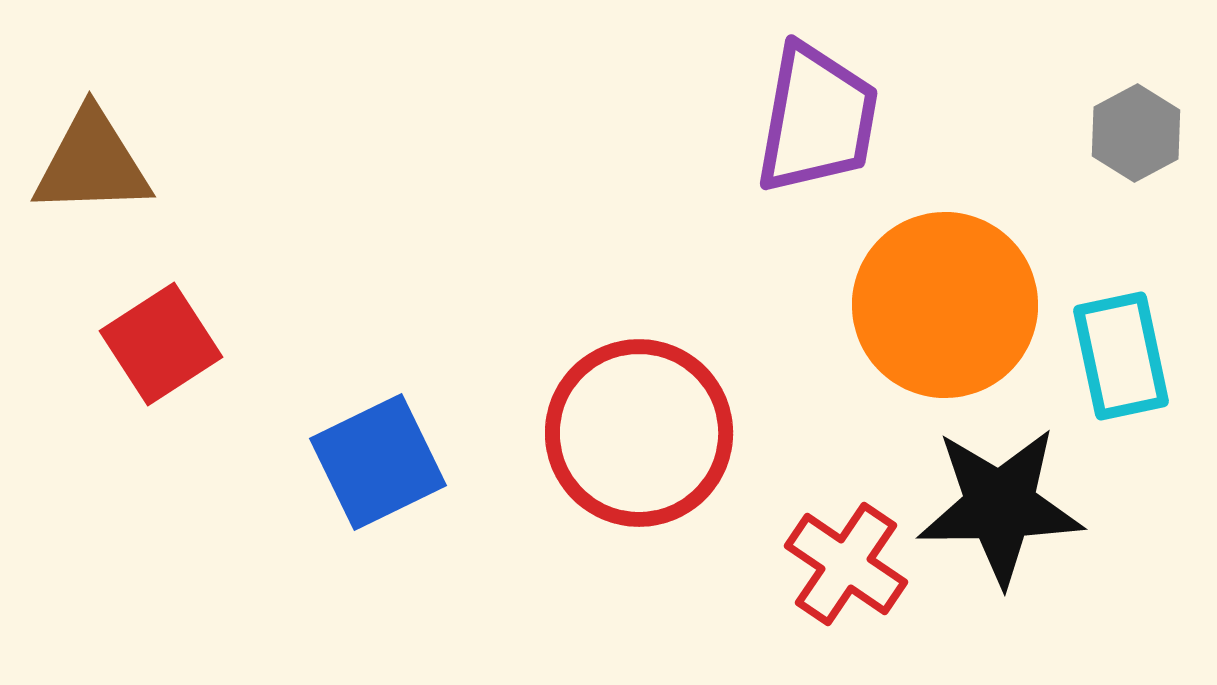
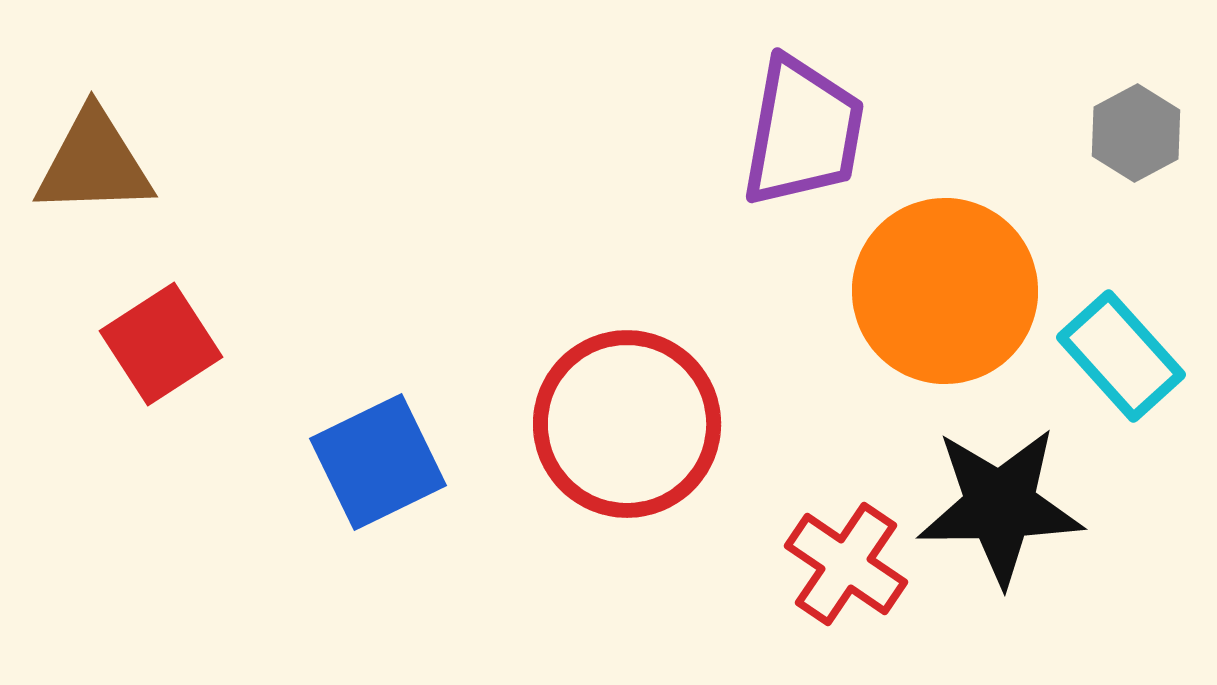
purple trapezoid: moved 14 px left, 13 px down
brown triangle: moved 2 px right
orange circle: moved 14 px up
cyan rectangle: rotated 30 degrees counterclockwise
red circle: moved 12 px left, 9 px up
